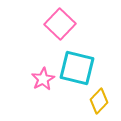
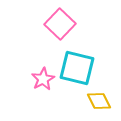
yellow diamond: rotated 70 degrees counterclockwise
